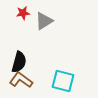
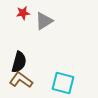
cyan square: moved 2 px down
